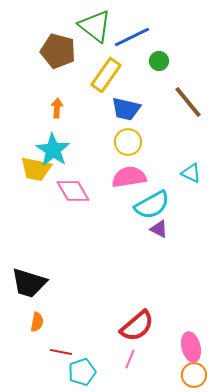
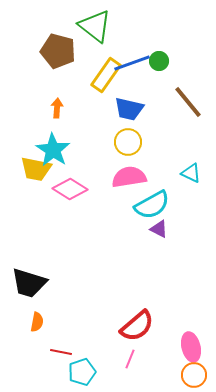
blue line: moved 26 px down; rotated 6 degrees clockwise
blue trapezoid: moved 3 px right
pink diamond: moved 3 px left, 2 px up; rotated 28 degrees counterclockwise
